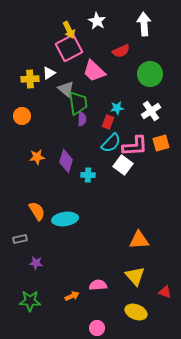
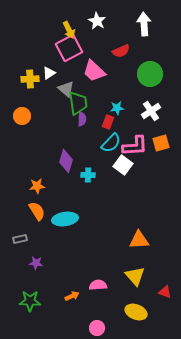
orange star: moved 29 px down
